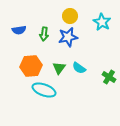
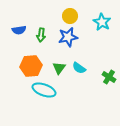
green arrow: moved 3 px left, 1 px down
